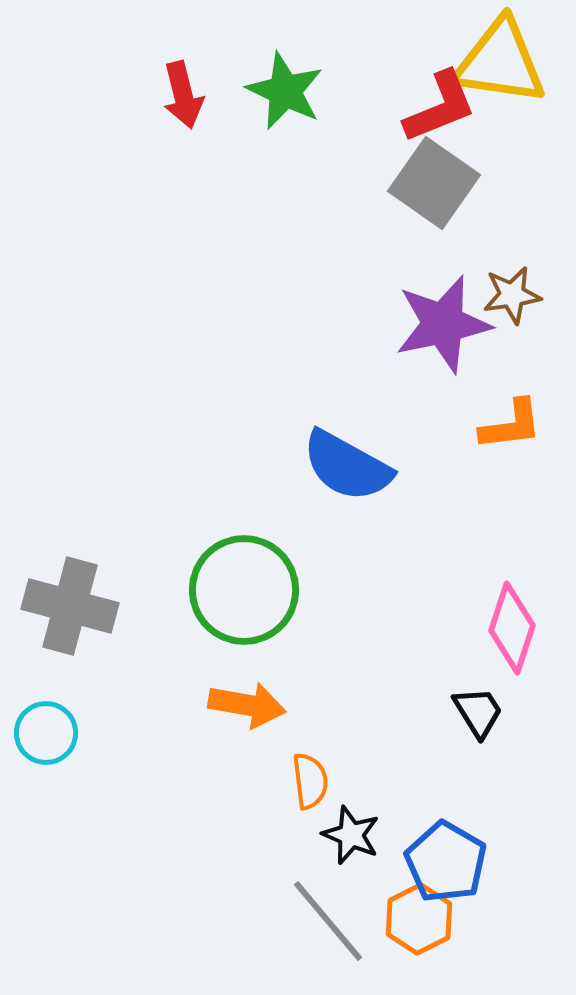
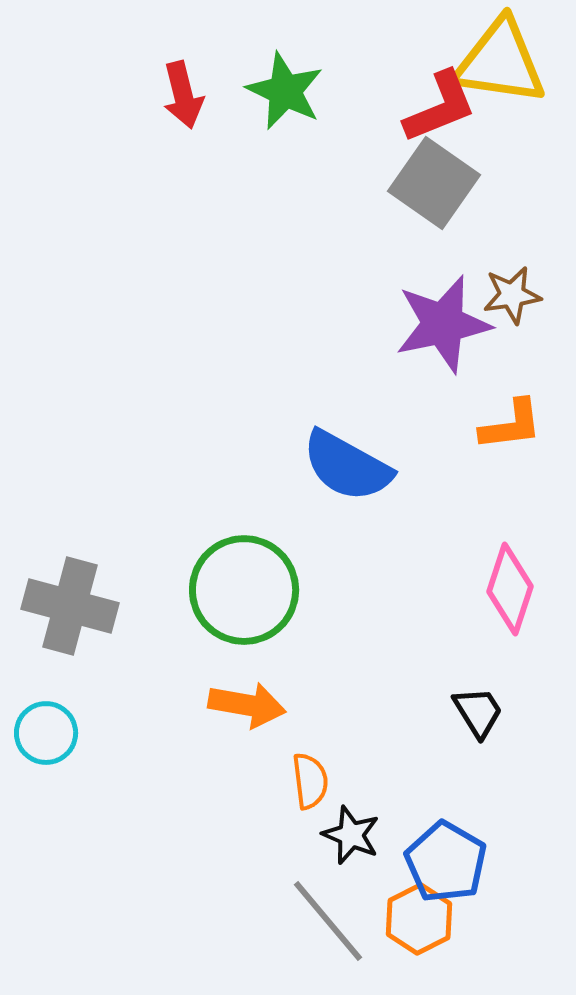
pink diamond: moved 2 px left, 39 px up
